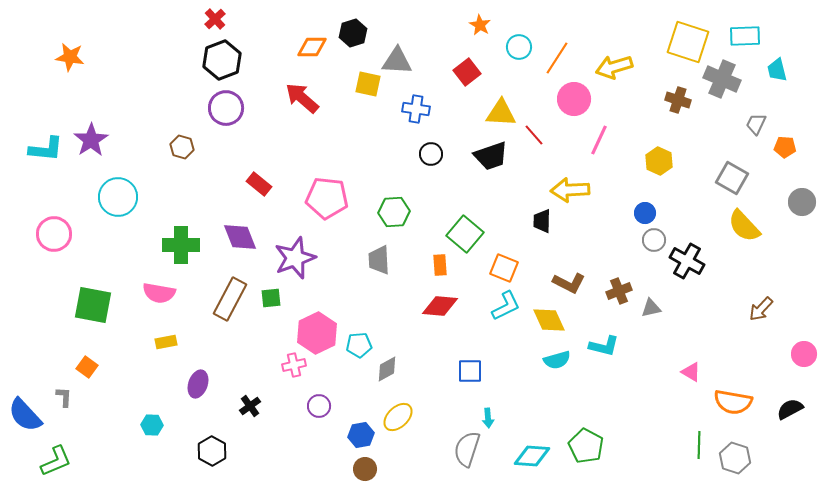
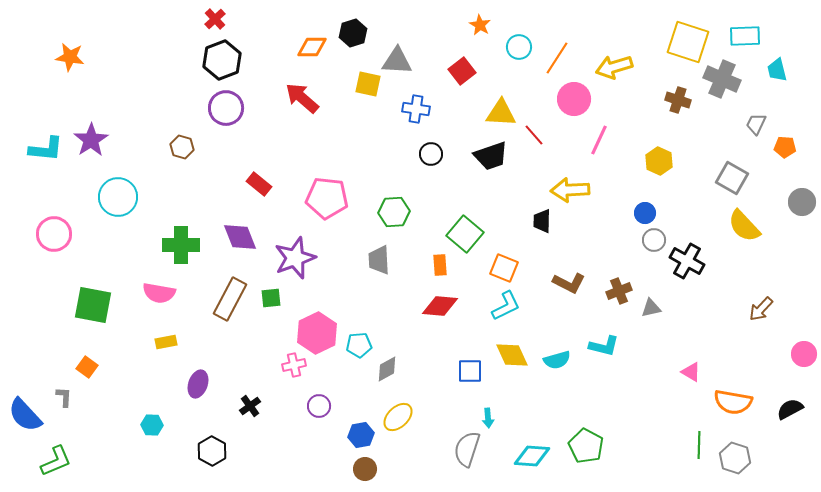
red square at (467, 72): moved 5 px left, 1 px up
yellow diamond at (549, 320): moved 37 px left, 35 px down
